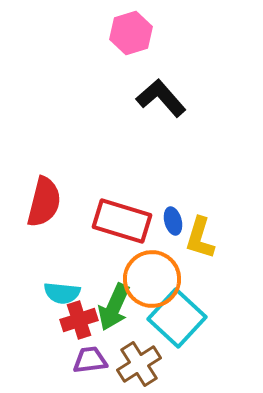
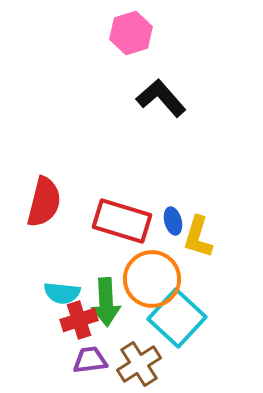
yellow L-shape: moved 2 px left, 1 px up
green arrow: moved 8 px left, 5 px up; rotated 27 degrees counterclockwise
